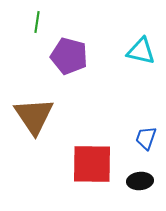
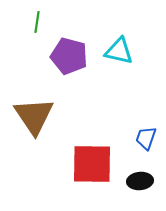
cyan triangle: moved 22 px left
